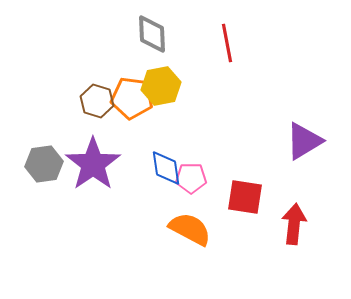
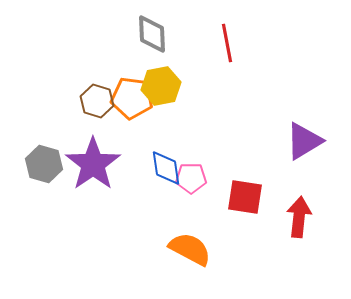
gray hexagon: rotated 24 degrees clockwise
red arrow: moved 5 px right, 7 px up
orange semicircle: moved 20 px down
